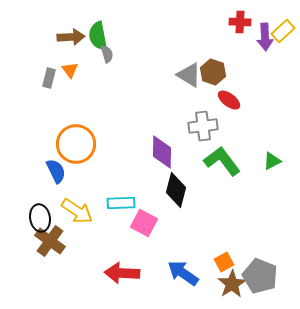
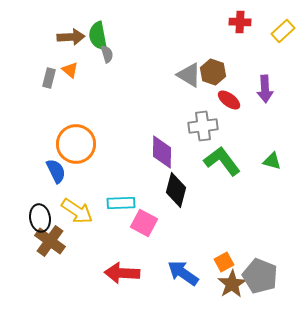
purple arrow: moved 52 px down
orange triangle: rotated 12 degrees counterclockwise
green triangle: rotated 42 degrees clockwise
